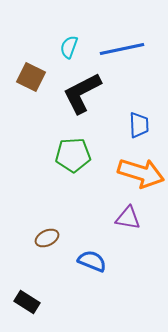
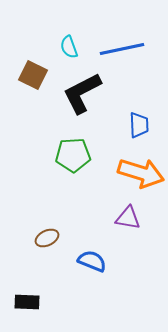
cyan semicircle: rotated 40 degrees counterclockwise
brown square: moved 2 px right, 2 px up
black rectangle: rotated 30 degrees counterclockwise
